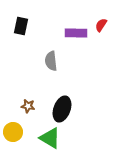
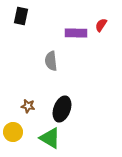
black rectangle: moved 10 px up
